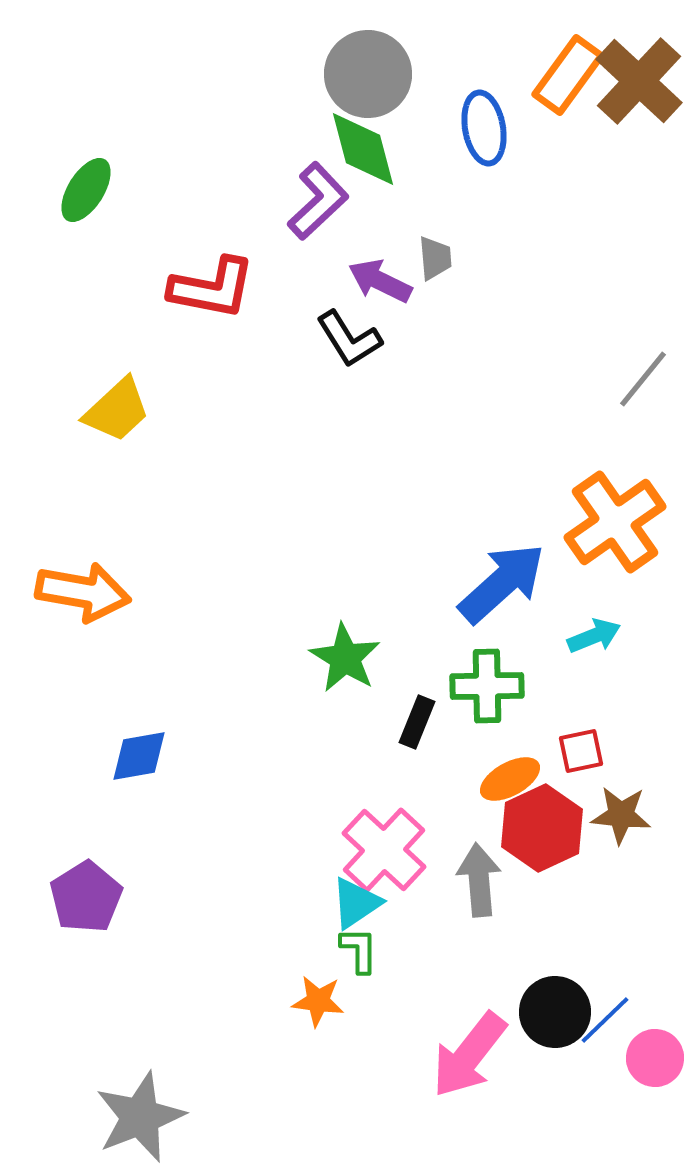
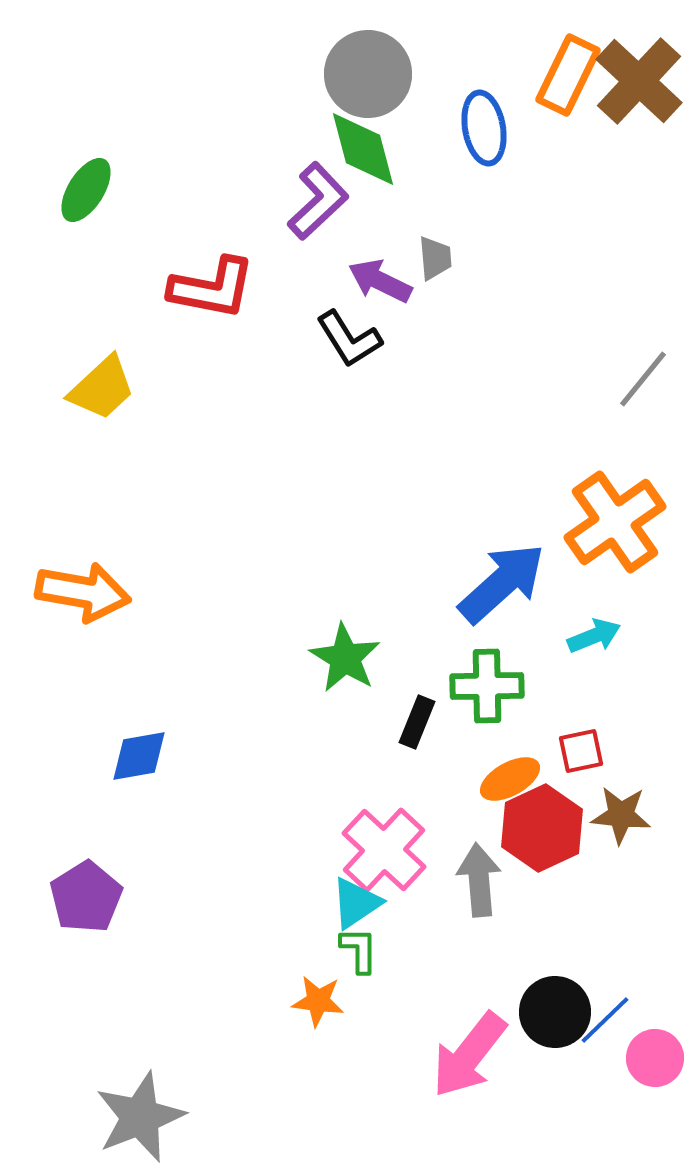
orange rectangle: rotated 10 degrees counterclockwise
yellow trapezoid: moved 15 px left, 22 px up
